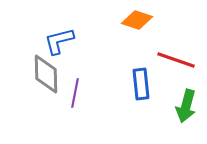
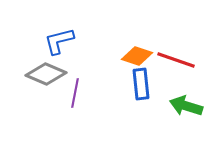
orange diamond: moved 36 px down
gray diamond: rotated 66 degrees counterclockwise
green arrow: rotated 92 degrees clockwise
